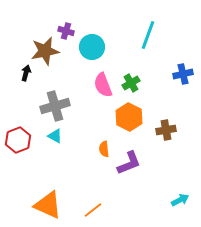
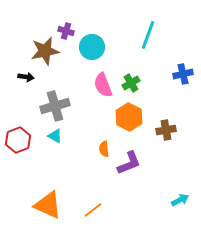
black arrow: moved 4 px down; rotated 84 degrees clockwise
